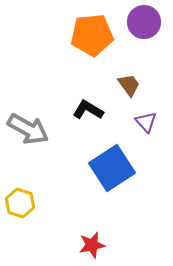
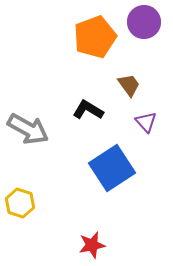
orange pentagon: moved 3 px right, 2 px down; rotated 15 degrees counterclockwise
